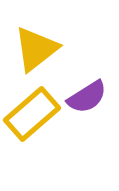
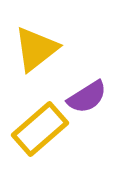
yellow rectangle: moved 8 px right, 15 px down
